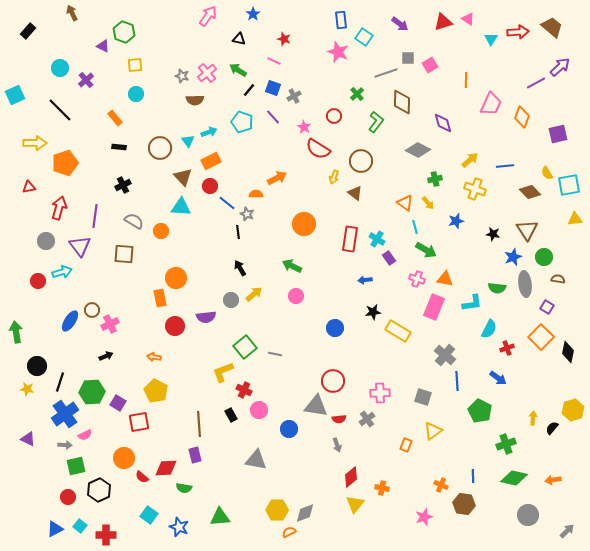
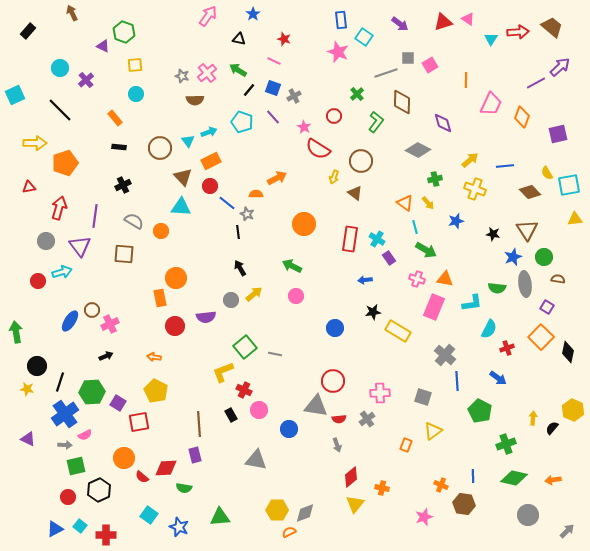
yellow hexagon at (573, 410): rotated 20 degrees counterclockwise
